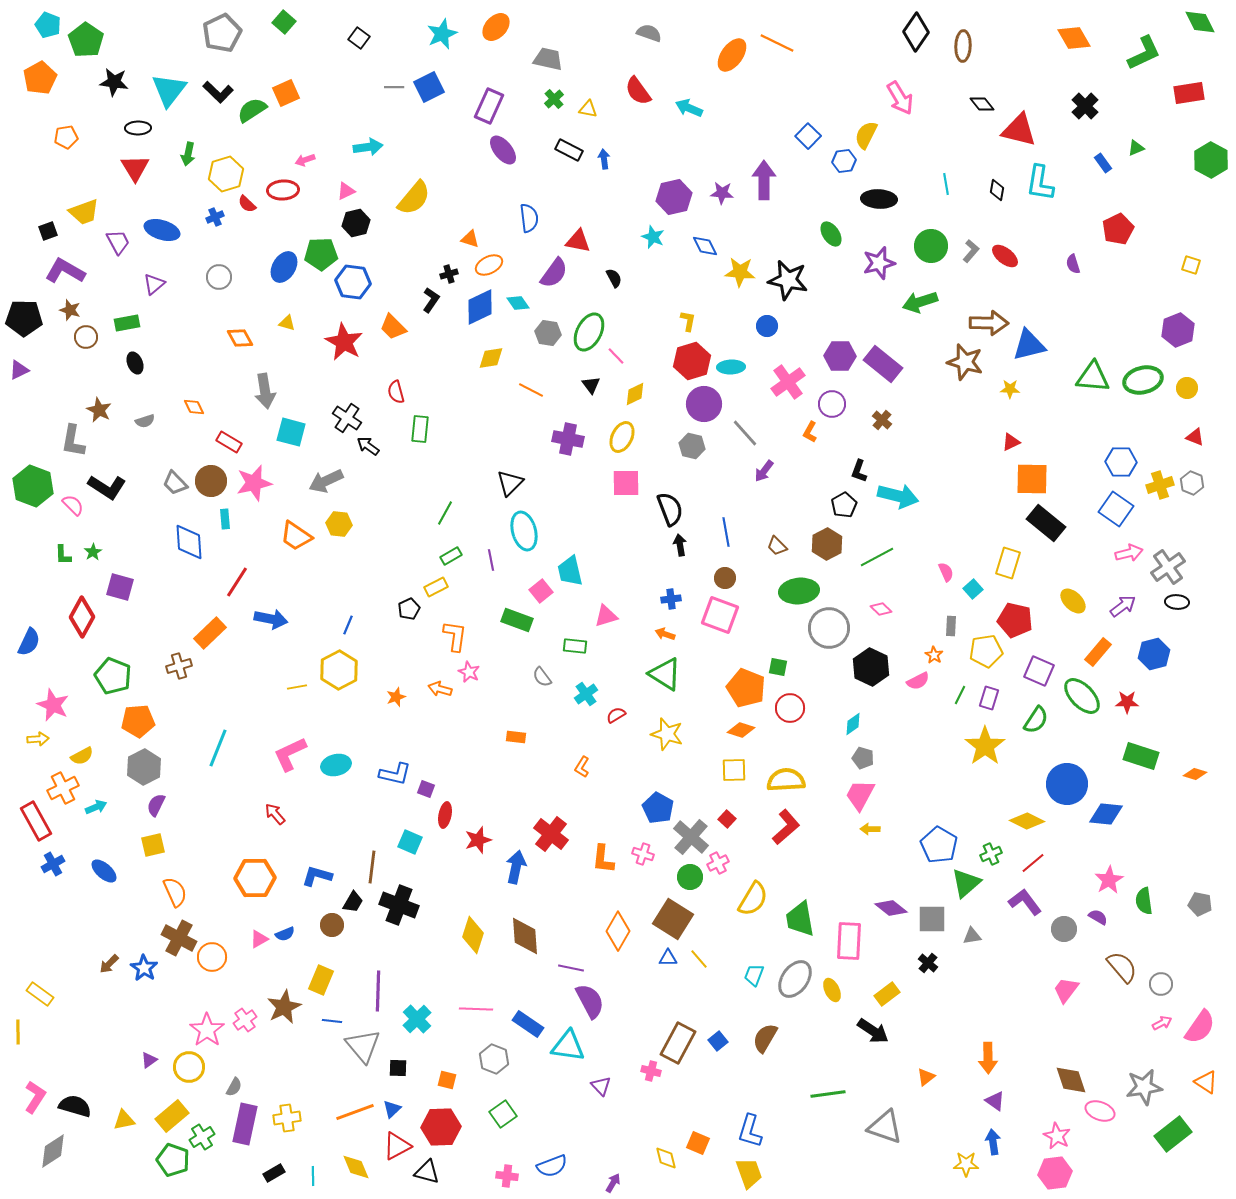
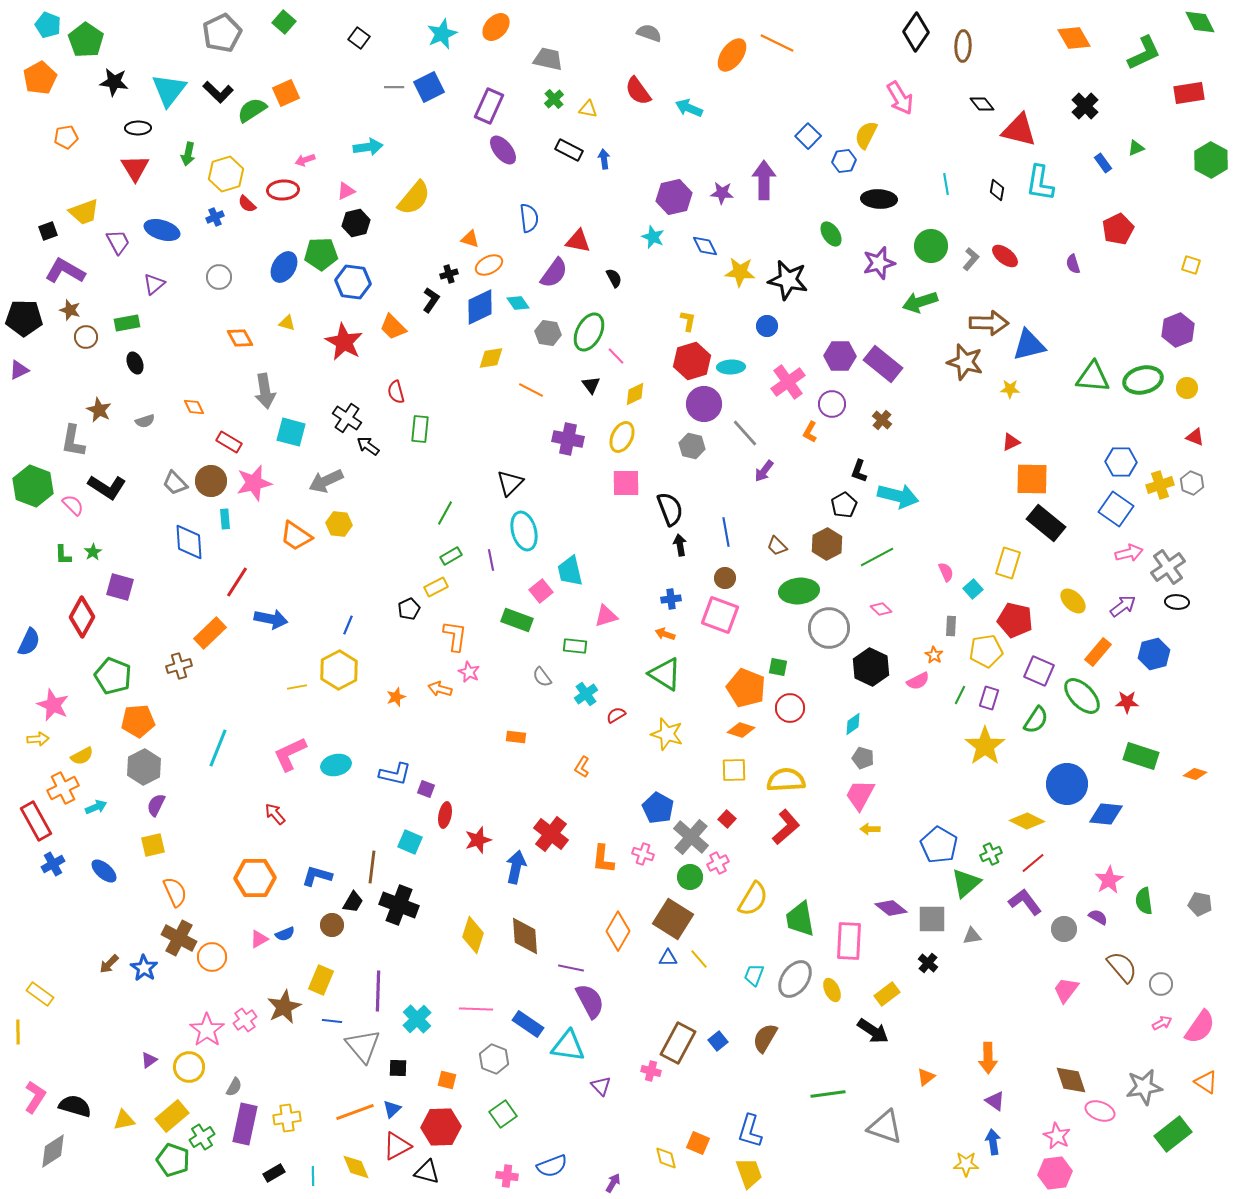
gray L-shape at (971, 251): moved 8 px down
